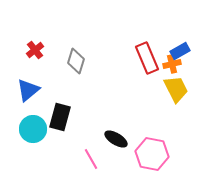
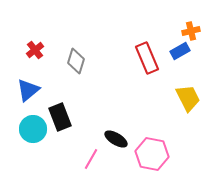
orange cross: moved 19 px right, 33 px up
yellow trapezoid: moved 12 px right, 9 px down
black rectangle: rotated 36 degrees counterclockwise
pink line: rotated 60 degrees clockwise
